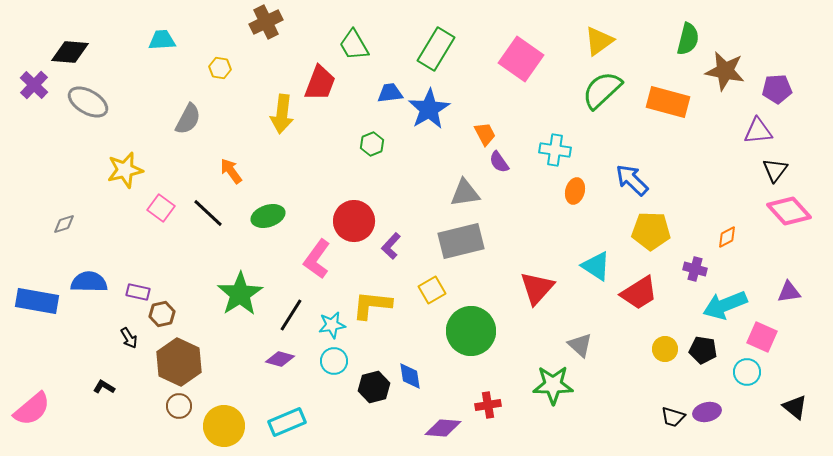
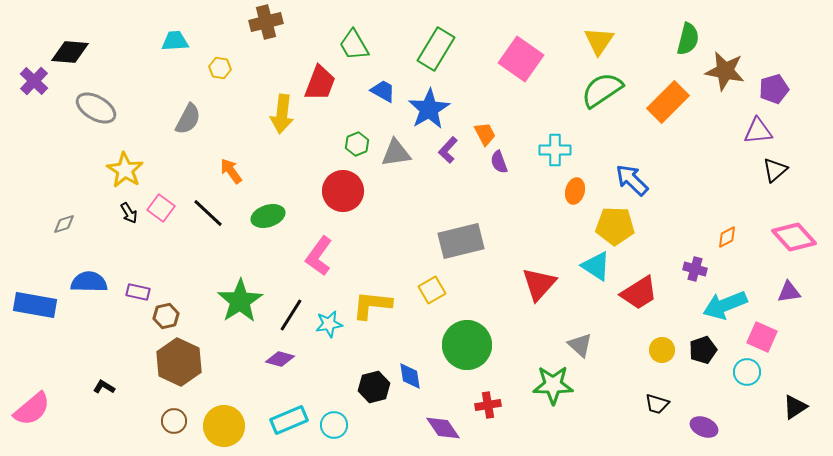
brown cross at (266, 22): rotated 12 degrees clockwise
cyan trapezoid at (162, 40): moved 13 px right, 1 px down
yellow triangle at (599, 41): rotated 20 degrees counterclockwise
purple cross at (34, 85): moved 4 px up
purple pentagon at (777, 89): moved 3 px left; rotated 12 degrees counterclockwise
green semicircle at (602, 90): rotated 9 degrees clockwise
blue trapezoid at (390, 93): moved 7 px left, 2 px up; rotated 36 degrees clockwise
gray ellipse at (88, 102): moved 8 px right, 6 px down
orange rectangle at (668, 102): rotated 60 degrees counterclockwise
green hexagon at (372, 144): moved 15 px left
cyan cross at (555, 150): rotated 8 degrees counterclockwise
purple semicircle at (499, 162): rotated 15 degrees clockwise
yellow star at (125, 170): rotated 27 degrees counterclockwise
black triangle at (775, 170): rotated 12 degrees clockwise
gray triangle at (465, 193): moved 69 px left, 40 px up
pink diamond at (789, 211): moved 5 px right, 26 px down
red circle at (354, 221): moved 11 px left, 30 px up
yellow pentagon at (651, 231): moved 36 px left, 5 px up
purple L-shape at (391, 246): moved 57 px right, 96 px up
pink L-shape at (317, 259): moved 2 px right, 3 px up
red triangle at (537, 288): moved 2 px right, 4 px up
green star at (240, 294): moved 7 px down
blue rectangle at (37, 301): moved 2 px left, 4 px down
brown hexagon at (162, 314): moved 4 px right, 2 px down
cyan star at (332, 325): moved 3 px left, 1 px up
green circle at (471, 331): moved 4 px left, 14 px down
black arrow at (129, 338): moved 125 px up
yellow circle at (665, 349): moved 3 px left, 1 px down
black pentagon at (703, 350): rotated 28 degrees counterclockwise
cyan circle at (334, 361): moved 64 px down
brown circle at (179, 406): moved 5 px left, 15 px down
black triangle at (795, 407): rotated 48 degrees clockwise
purple ellipse at (707, 412): moved 3 px left, 15 px down; rotated 36 degrees clockwise
black trapezoid at (673, 417): moved 16 px left, 13 px up
cyan rectangle at (287, 422): moved 2 px right, 2 px up
purple diamond at (443, 428): rotated 51 degrees clockwise
